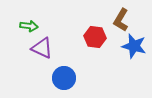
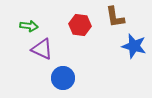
brown L-shape: moved 6 px left, 3 px up; rotated 40 degrees counterclockwise
red hexagon: moved 15 px left, 12 px up
purple triangle: moved 1 px down
blue circle: moved 1 px left
